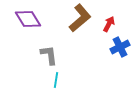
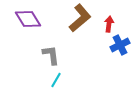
red arrow: rotated 21 degrees counterclockwise
blue cross: moved 2 px up
gray L-shape: moved 2 px right
cyan line: rotated 21 degrees clockwise
